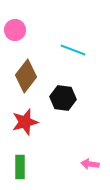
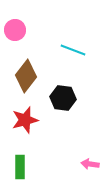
red star: moved 2 px up
